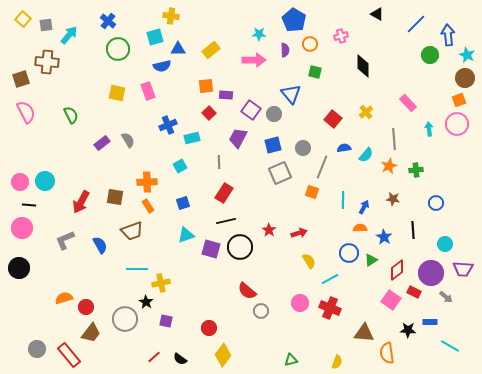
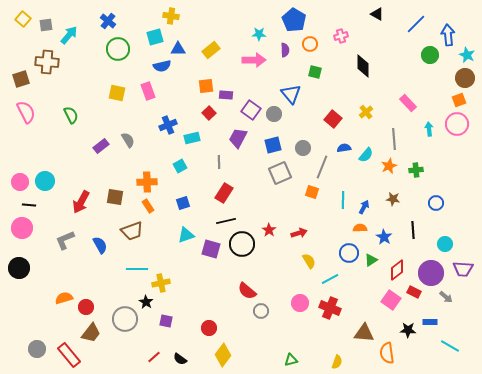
purple rectangle at (102, 143): moved 1 px left, 3 px down
black circle at (240, 247): moved 2 px right, 3 px up
